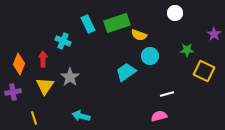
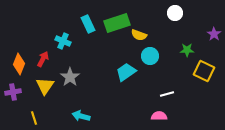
red arrow: rotated 28 degrees clockwise
pink semicircle: rotated 14 degrees clockwise
